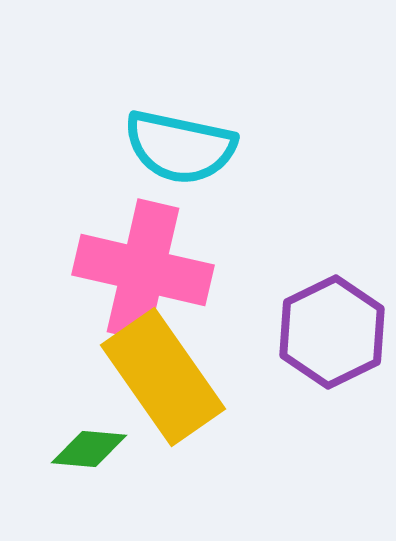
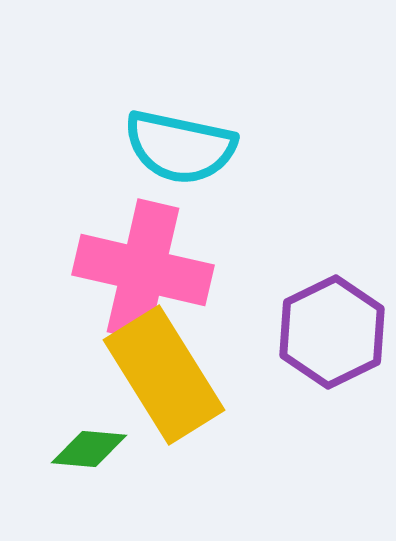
yellow rectangle: moved 1 px right, 2 px up; rotated 3 degrees clockwise
